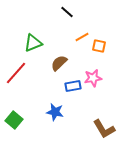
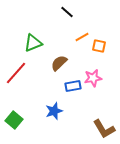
blue star: moved 1 px left, 1 px up; rotated 30 degrees counterclockwise
